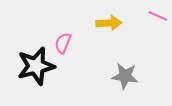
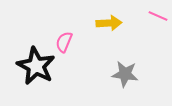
pink semicircle: moved 1 px right, 1 px up
black star: rotated 30 degrees counterclockwise
gray star: moved 2 px up
